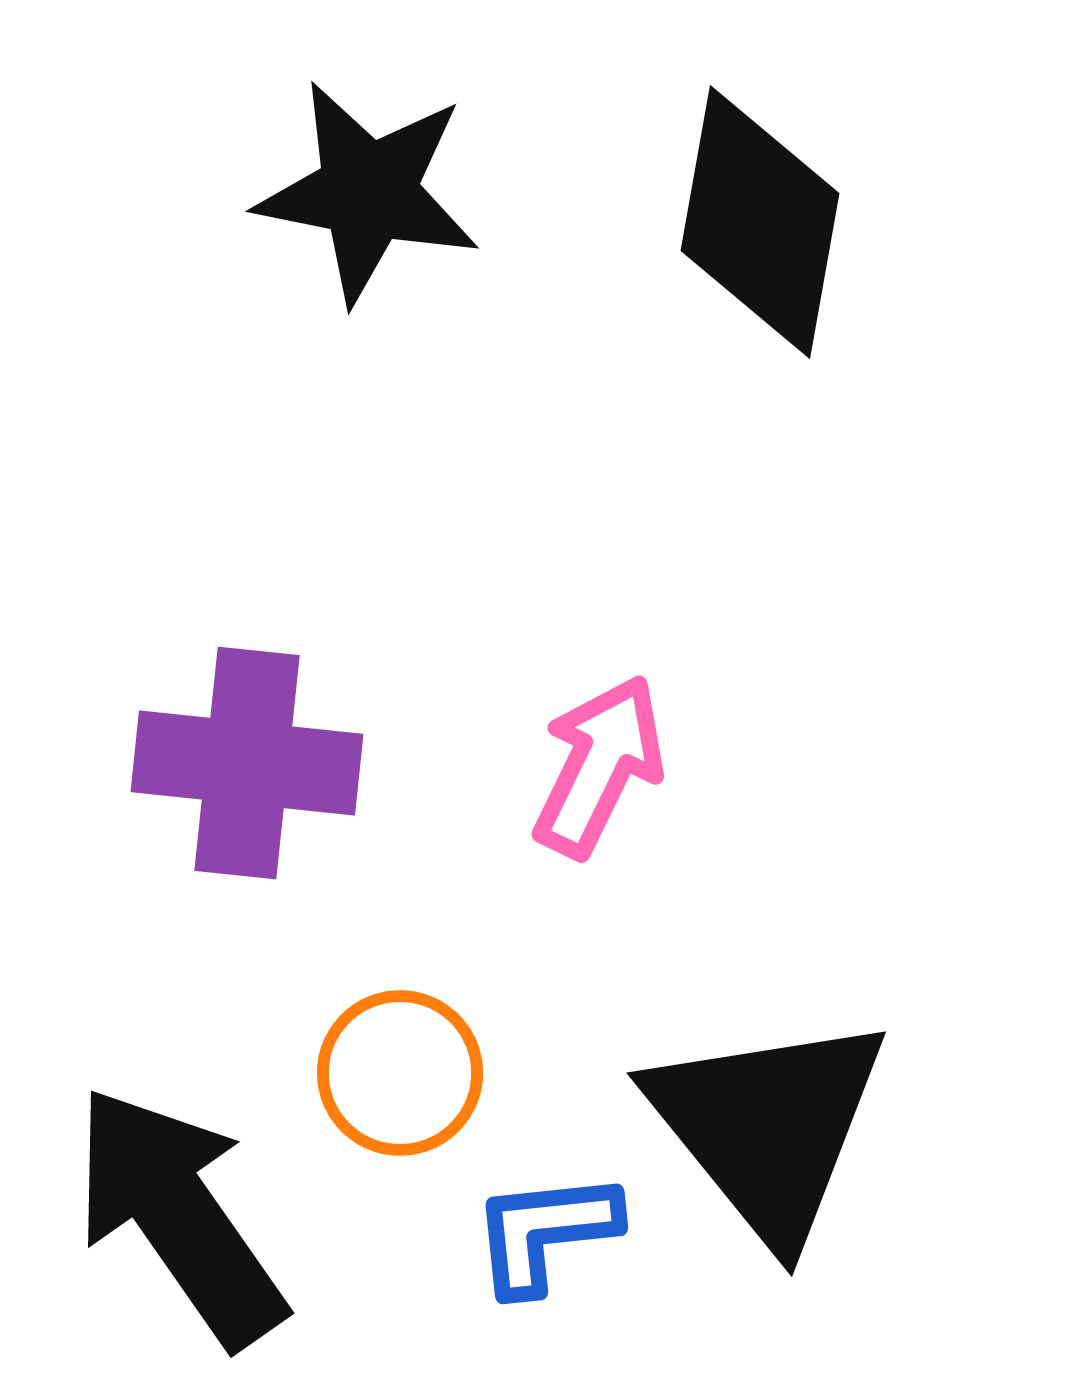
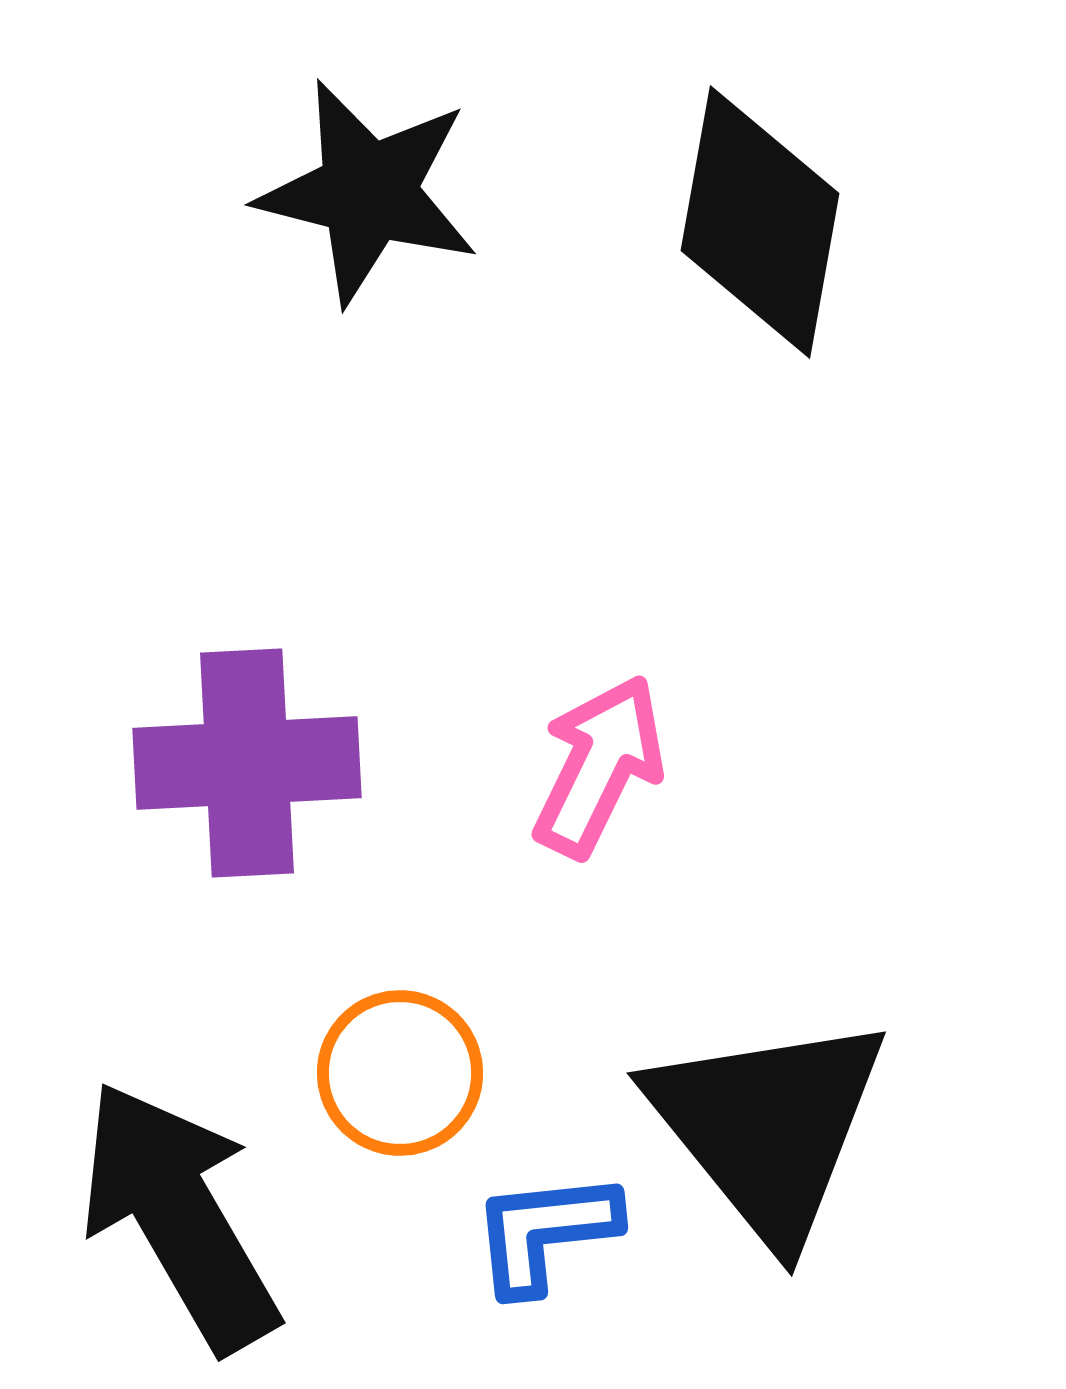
black star: rotated 3 degrees clockwise
purple cross: rotated 9 degrees counterclockwise
black arrow: rotated 5 degrees clockwise
